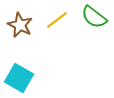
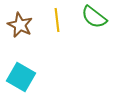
yellow line: rotated 60 degrees counterclockwise
cyan square: moved 2 px right, 1 px up
